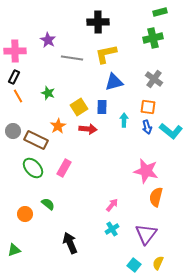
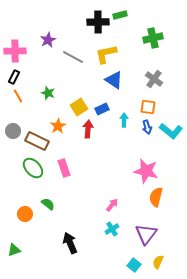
green rectangle: moved 40 px left, 3 px down
purple star: rotated 14 degrees clockwise
gray line: moved 1 px right, 1 px up; rotated 20 degrees clockwise
blue triangle: moved 2 px up; rotated 48 degrees clockwise
blue rectangle: moved 2 px down; rotated 64 degrees clockwise
red arrow: rotated 90 degrees counterclockwise
brown rectangle: moved 1 px right, 1 px down
pink rectangle: rotated 48 degrees counterclockwise
yellow semicircle: moved 1 px up
